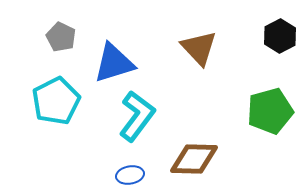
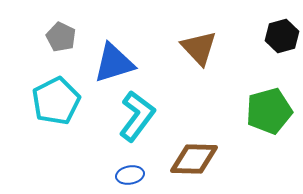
black hexagon: moved 2 px right; rotated 12 degrees clockwise
green pentagon: moved 1 px left
